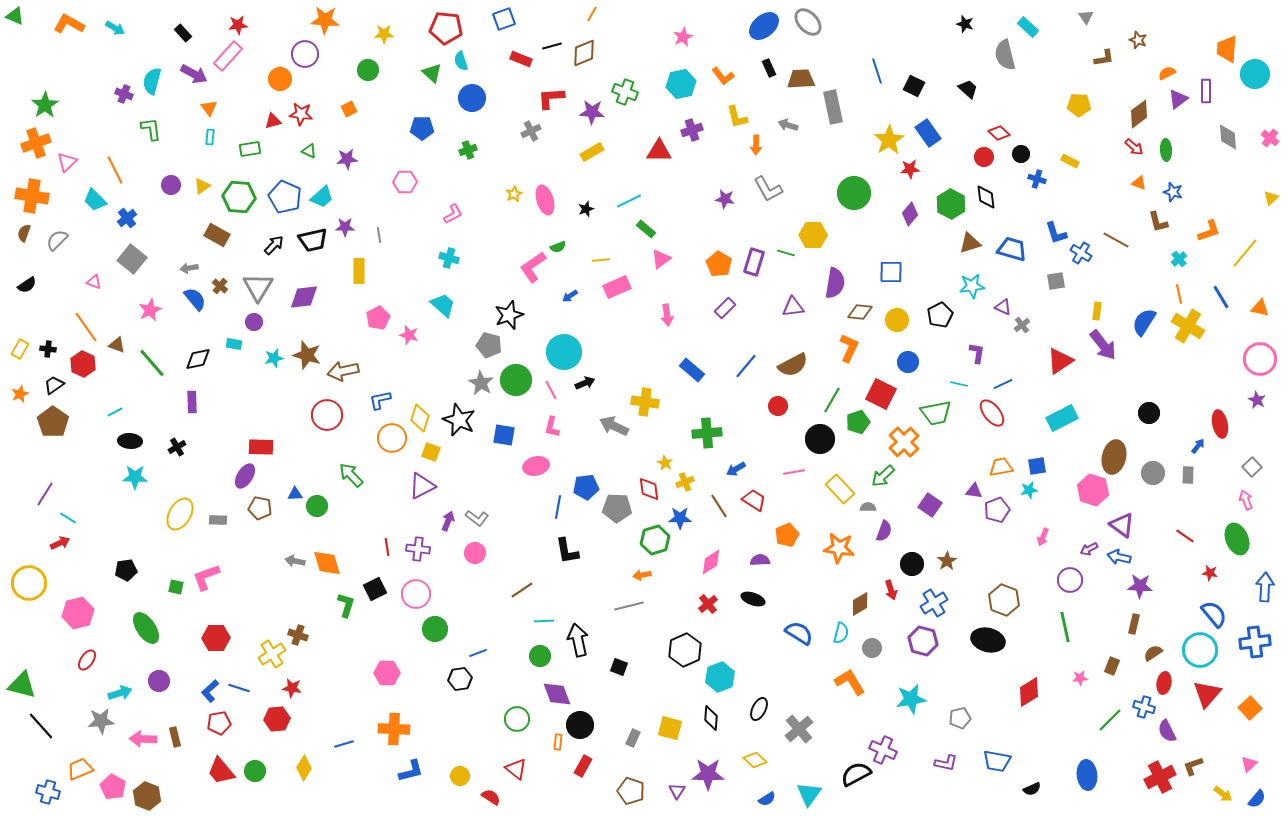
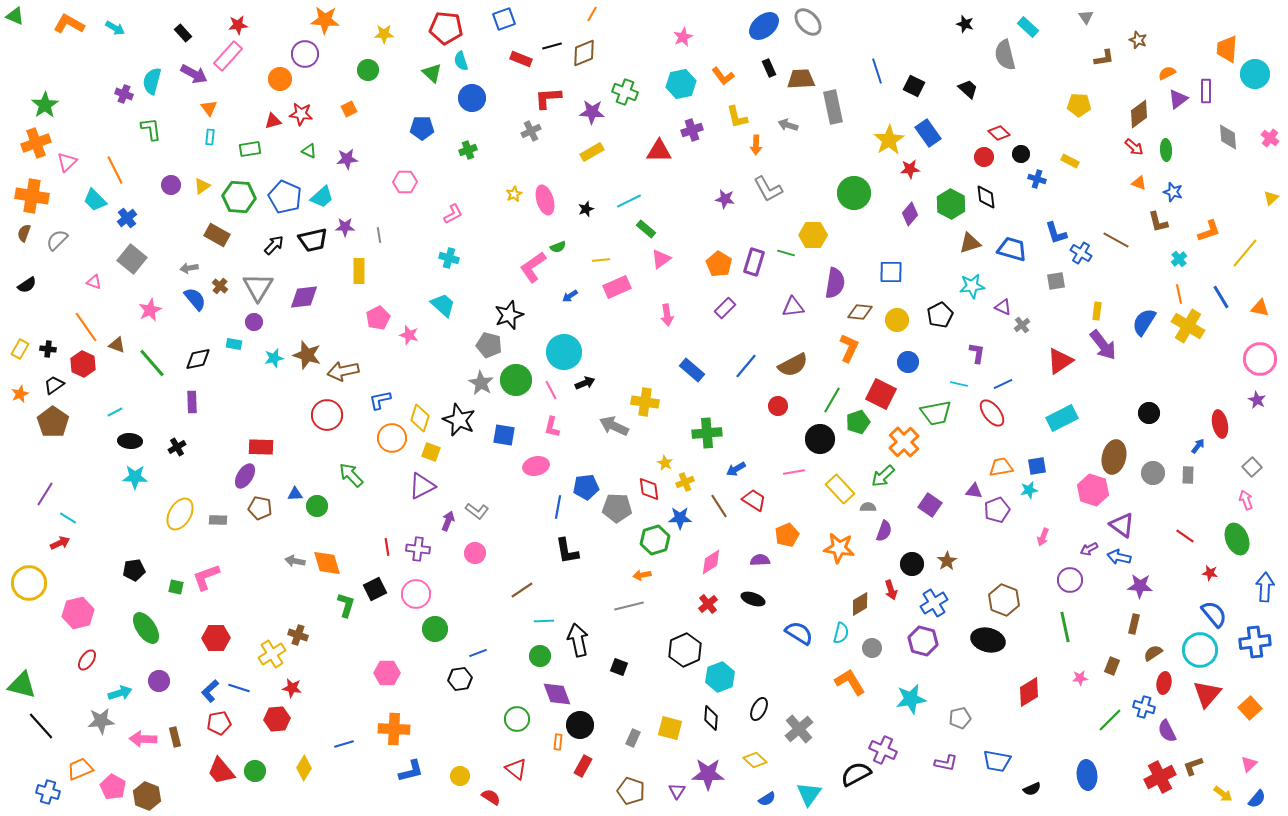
red L-shape at (551, 98): moved 3 px left
gray L-shape at (477, 518): moved 7 px up
black pentagon at (126, 570): moved 8 px right
